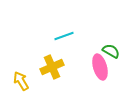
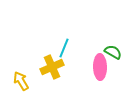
cyan line: moved 12 px down; rotated 48 degrees counterclockwise
green semicircle: moved 2 px right, 1 px down
pink ellipse: rotated 15 degrees clockwise
